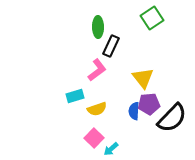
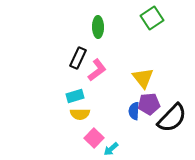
black rectangle: moved 33 px left, 12 px down
yellow semicircle: moved 17 px left, 5 px down; rotated 18 degrees clockwise
